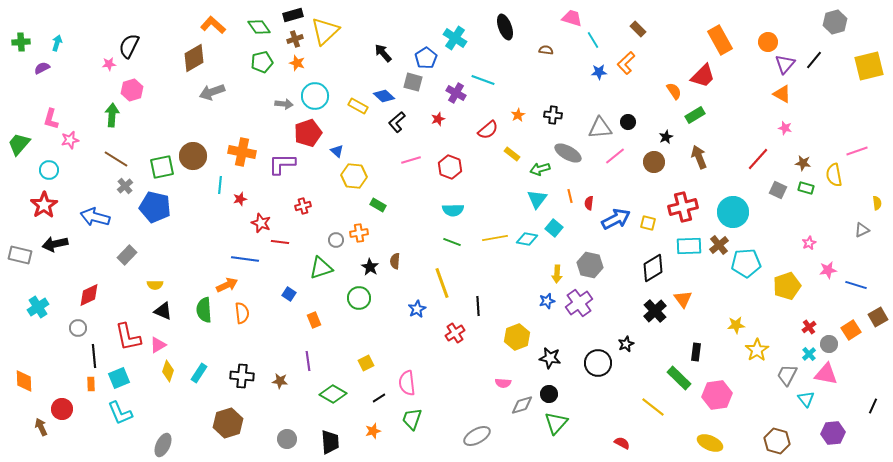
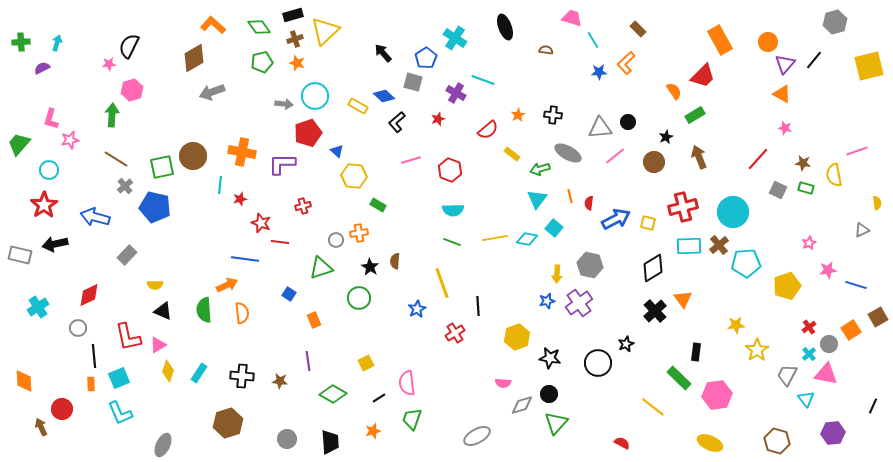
red hexagon at (450, 167): moved 3 px down
